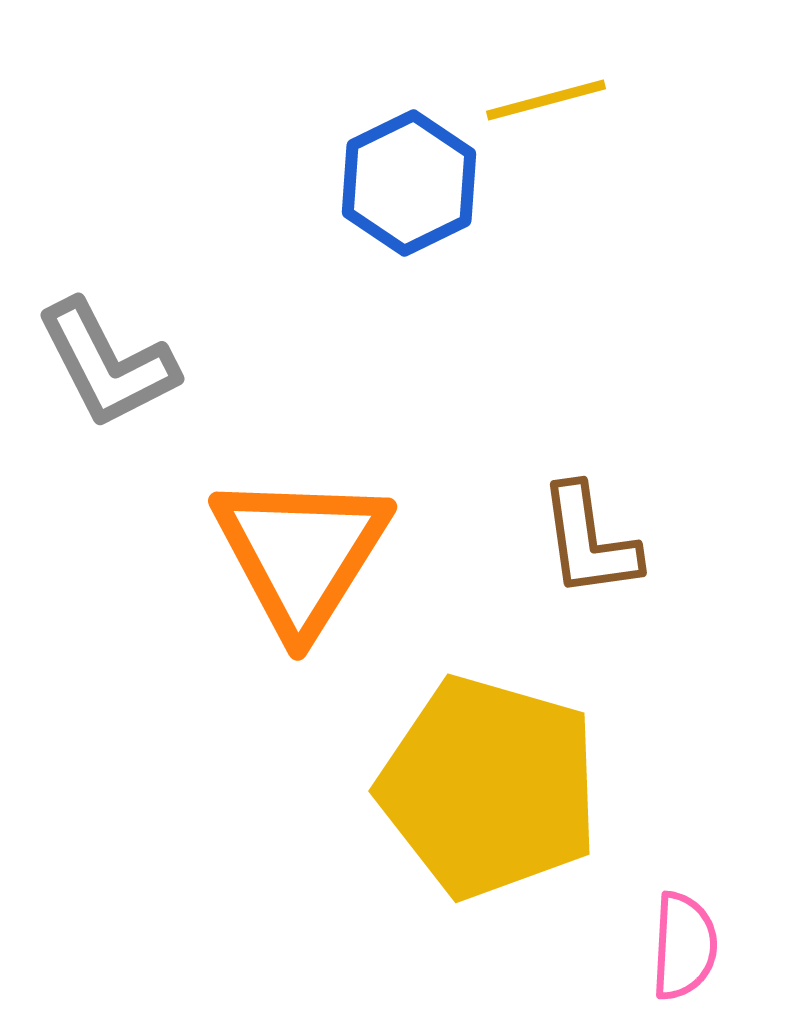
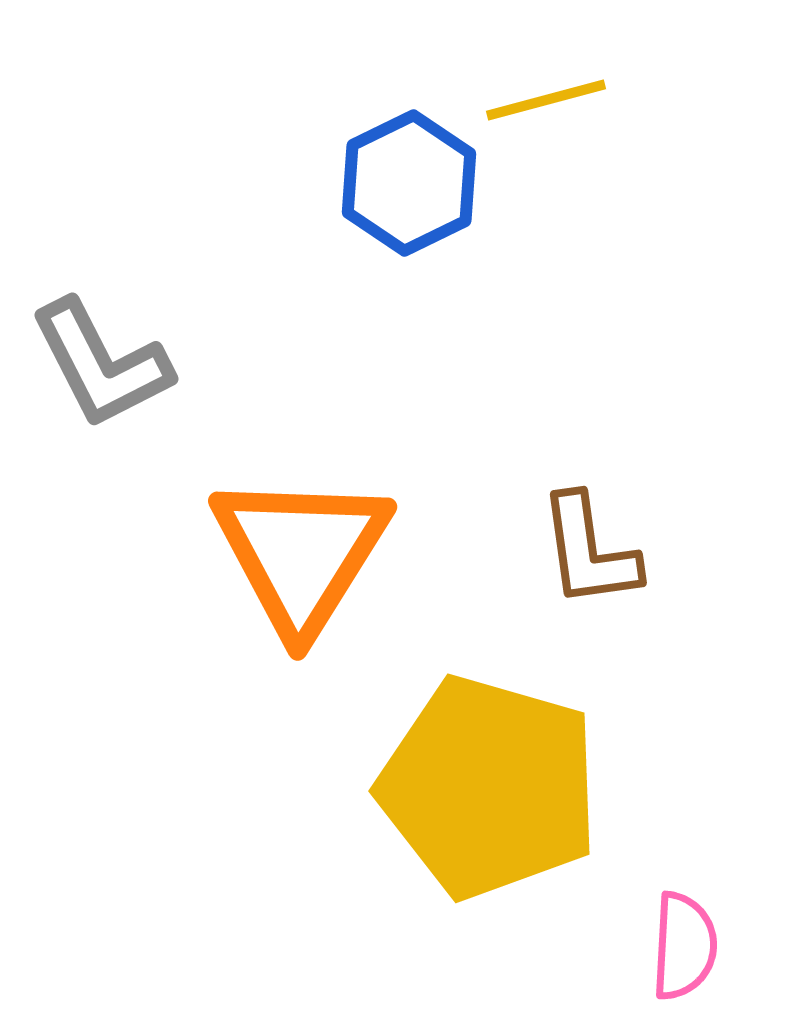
gray L-shape: moved 6 px left
brown L-shape: moved 10 px down
